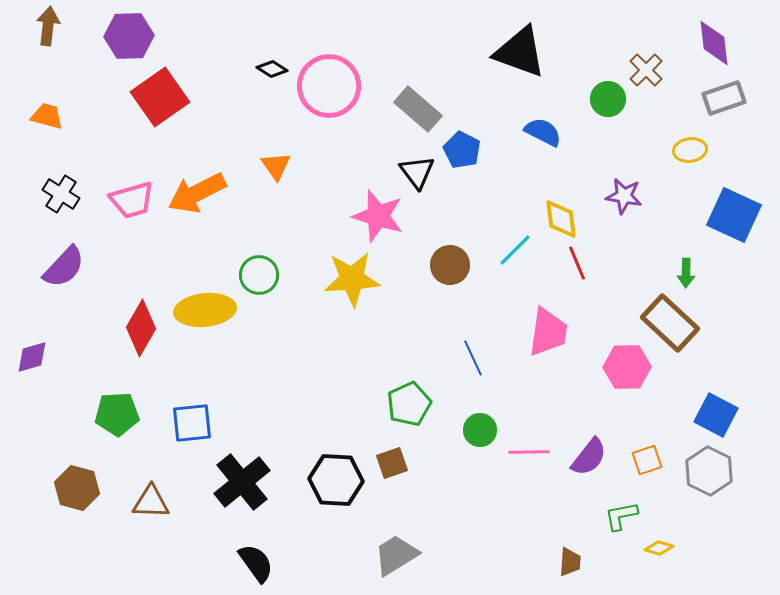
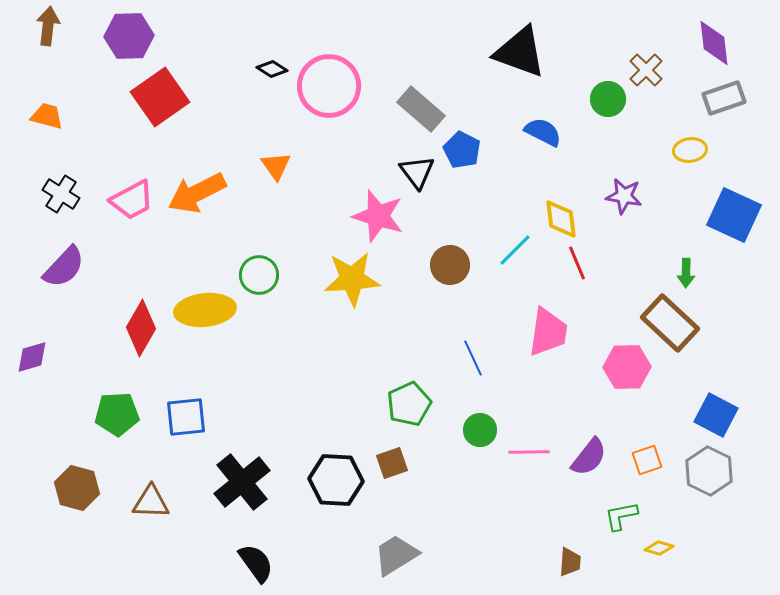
gray rectangle at (418, 109): moved 3 px right
pink trapezoid at (132, 200): rotated 12 degrees counterclockwise
blue square at (192, 423): moved 6 px left, 6 px up
